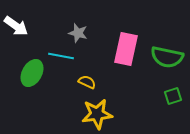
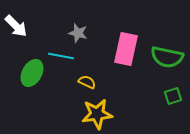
white arrow: rotated 10 degrees clockwise
